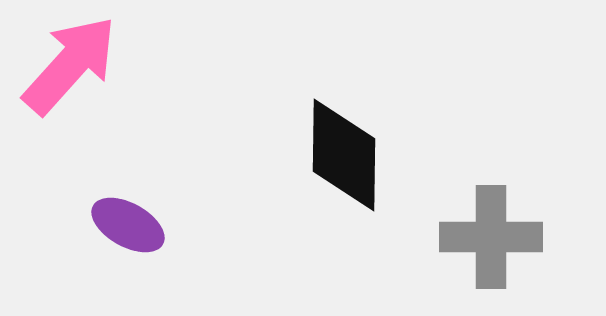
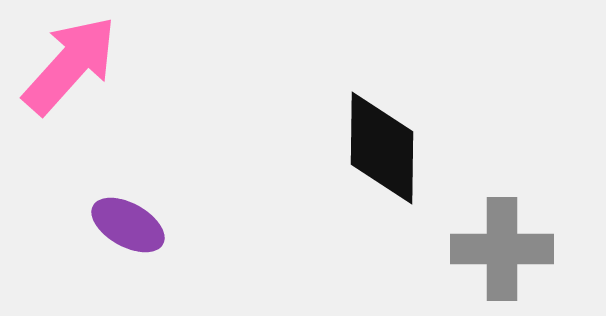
black diamond: moved 38 px right, 7 px up
gray cross: moved 11 px right, 12 px down
